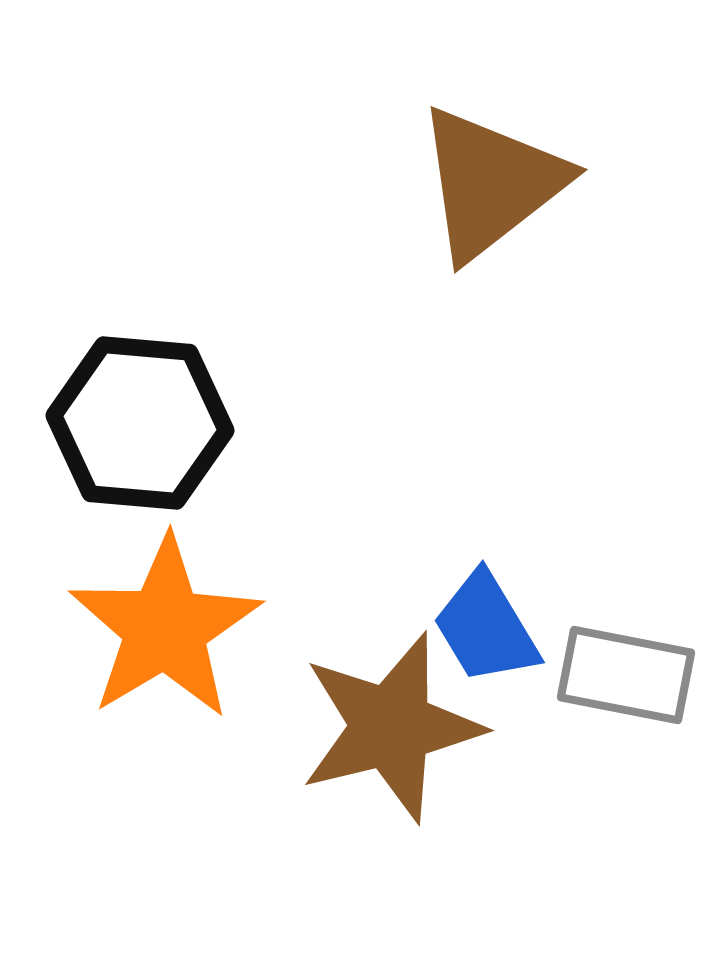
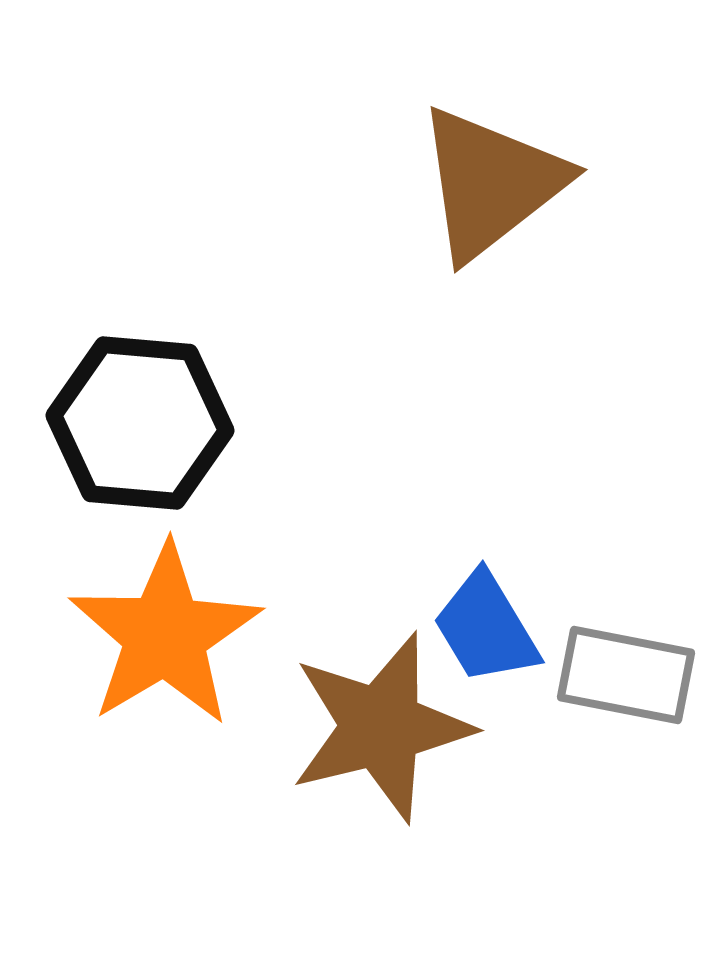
orange star: moved 7 px down
brown star: moved 10 px left
